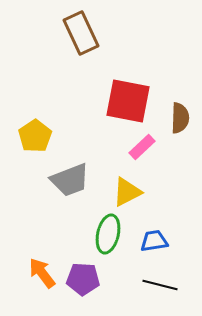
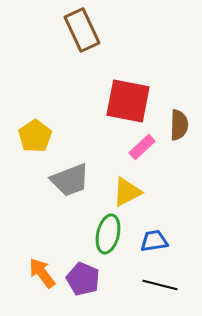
brown rectangle: moved 1 px right, 3 px up
brown semicircle: moved 1 px left, 7 px down
purple pentagon: rotated 20 degrees clockwise
